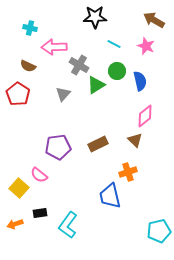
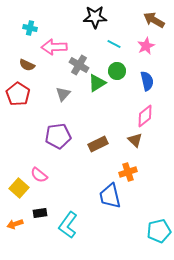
pink star: rotated 24 degrees clockwise
brown semicircle: moved 1 px left, 1 px up
blue semicircle: moved 7 px right
green triangle: moved 1 px right, 2 px up
purple pentagon: moved 11 px up
